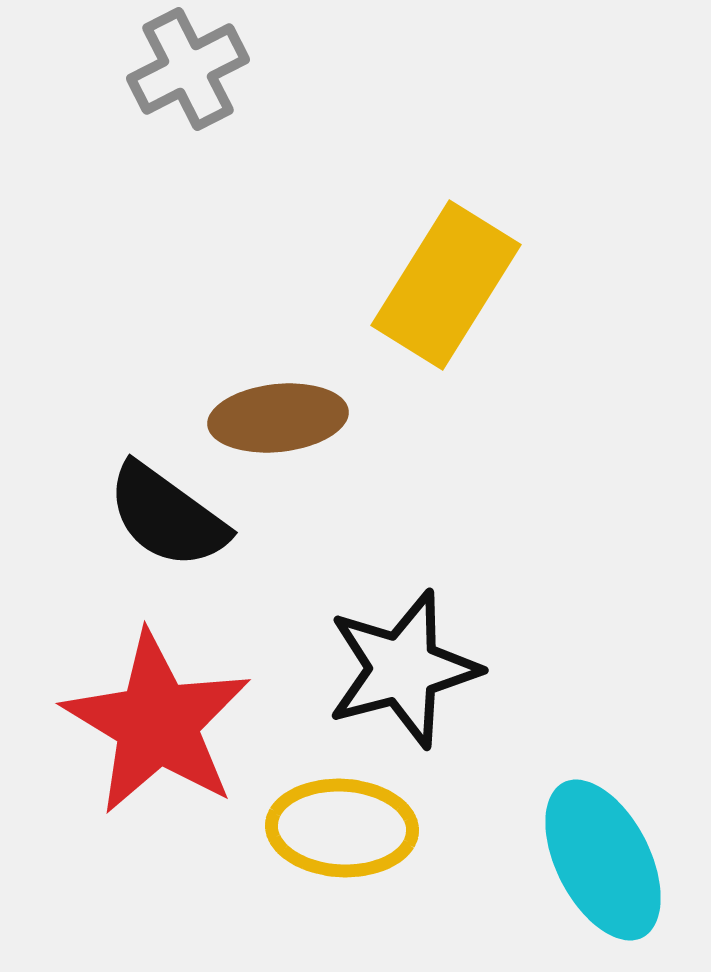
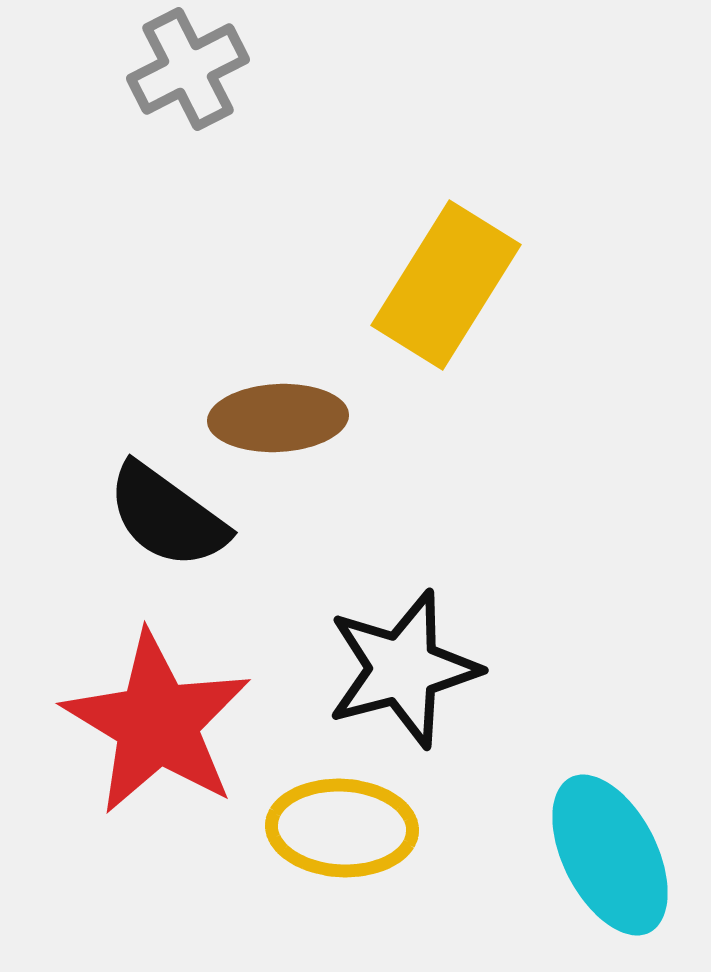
brown ellipse: rotated 3 degrees clockwise
cyan ellipse: moved 7 px right, 5 px up
